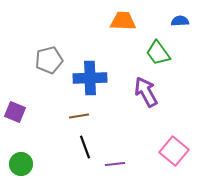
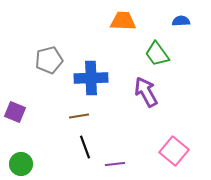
blue semicircle: moved 1 px right
green trapezoid: moved 1 px left, 1 px down
blue cross: moved 1 px right
